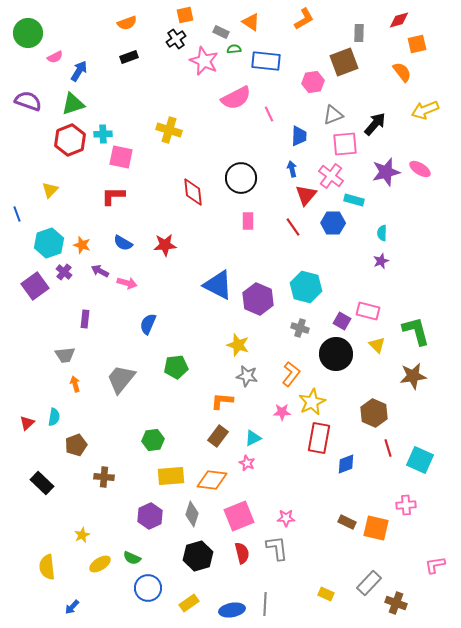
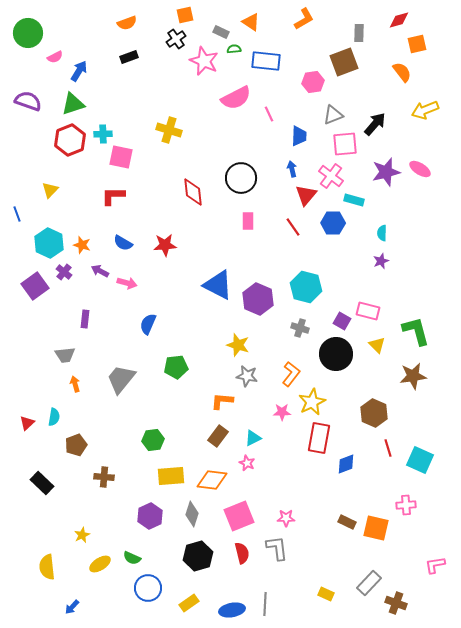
cyan hexagon at (49, 243): rotated 16 degrees counterclockwise
